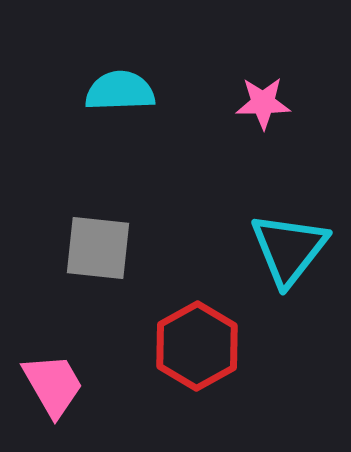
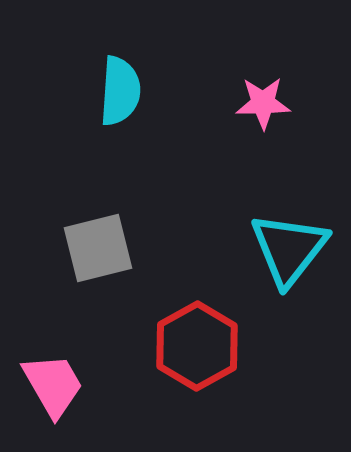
cyan semicircle: rotated 96 degrees clockwise
gray square: rotated 20 degrees counterclockwise
